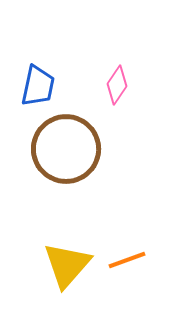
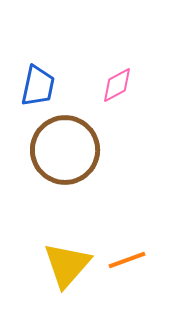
pink diamond: rotated 27 degrees clockwise
brown circle: moved 1 px left, 1 px down
